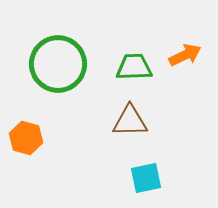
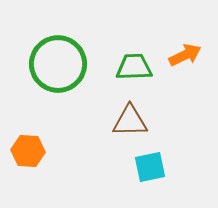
orange hexagon: moved 2 px right, 13 px down; rotated 12 degrees counterclockwise
cyan square: moved 4 px right, 11 px up
